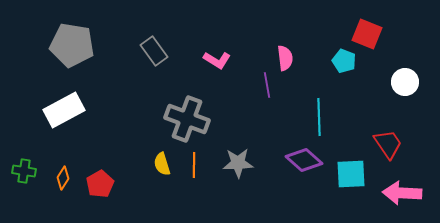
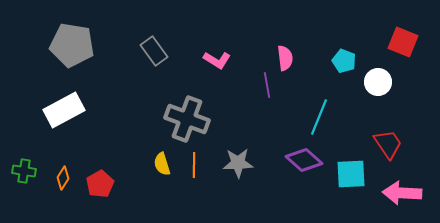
red square: moved 36 px right, 8 px down
white circle: moved 27 px left
cyan line: rotated 24 degrees clockwise
